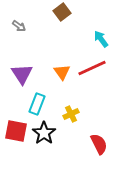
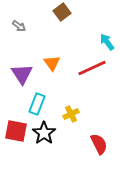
cyan arrow: moved 6 px right, 3 px down
orange triangle: moved 10 px left, 9 px up
